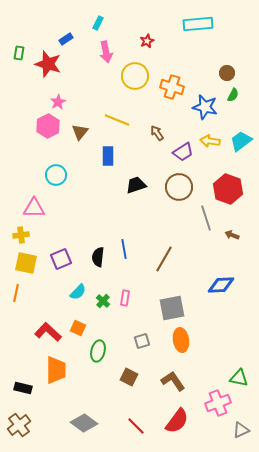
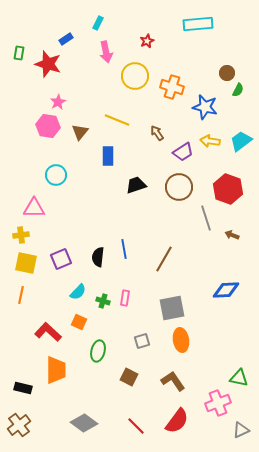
green semicircle at (233, 95): moved 5 px right, 5 px up
pink hexagon at (48, 126): rotated 25 degrees counterclockwise
blue diamond at (221, 285): moved 5 px right, 5 px down
orange line at (16, 293): moved 5 px right, 2 px down
green cross at (103, 301): rotated 24 degrees counterclockwise
orange square at (78, 328): moved 1 px right, 6 px up
